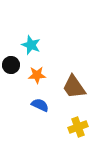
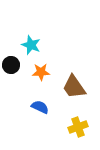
orange star: moved 4 px right, 3 px up
blue semicircle: moved 2 px down
